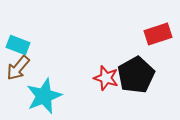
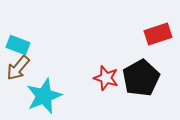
black pentagon: moved 5 px right, 3 px down
